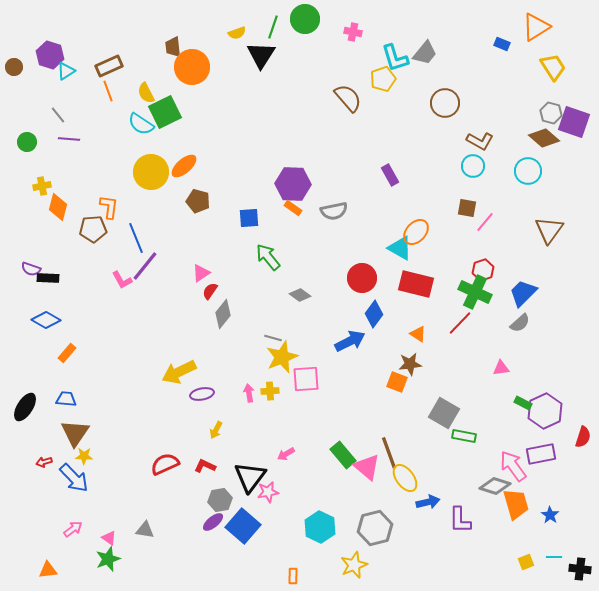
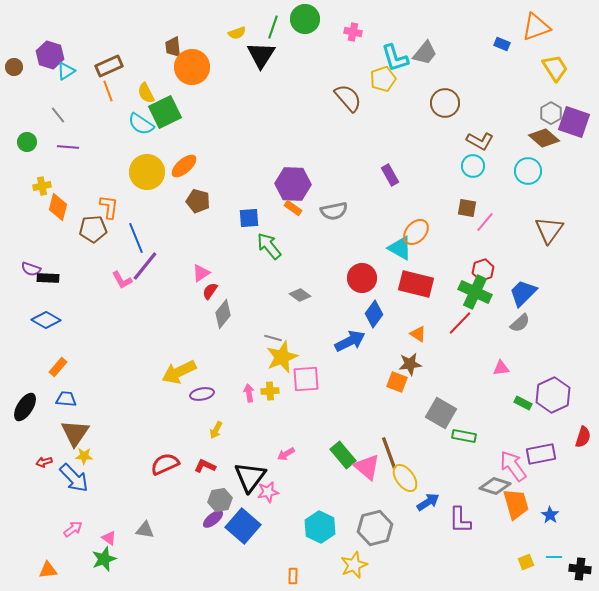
orange triangle at (536, 27): rotated 12 degrees clockwise
yellow trapezoid at (553, 67): moved 2 px right, 1 px down
gray hexagon at (551, 113): rotated 15 degrees clockwise
purple line at (69, 139): moved 1 px left, 8 px down
yellow circle at (151, 172): moved 4 px left
green arrow at (268, 257): moved 1 px right, 11 px up
orange rectangle at (67, 353): moved 9 px left, 14 px down
purple hexagon at (545, 411): moved 8 px right, 16 px up
gray square at (444, 413): moved 3 px left
blue arrow at (428, 502): rotated 20 degrees counterclockwise
purple ellipse at (213, 522): moved 3 px up
green star at (108, 559): moved 4 px left
